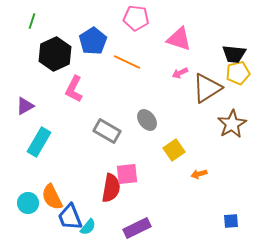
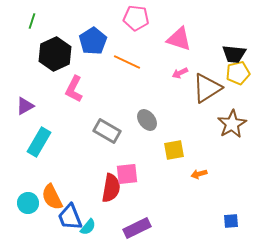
yellow square: rotated 25 degrees clockwise
